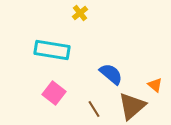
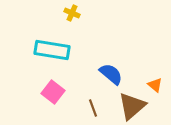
yellow cross: moved 8 px left; rotated 28 degrees counterclockwise
pink square: moved 1 px left, 1 px up
brown line: moved 1 px left, 1 px up; rotated 12 degrees clockwise
